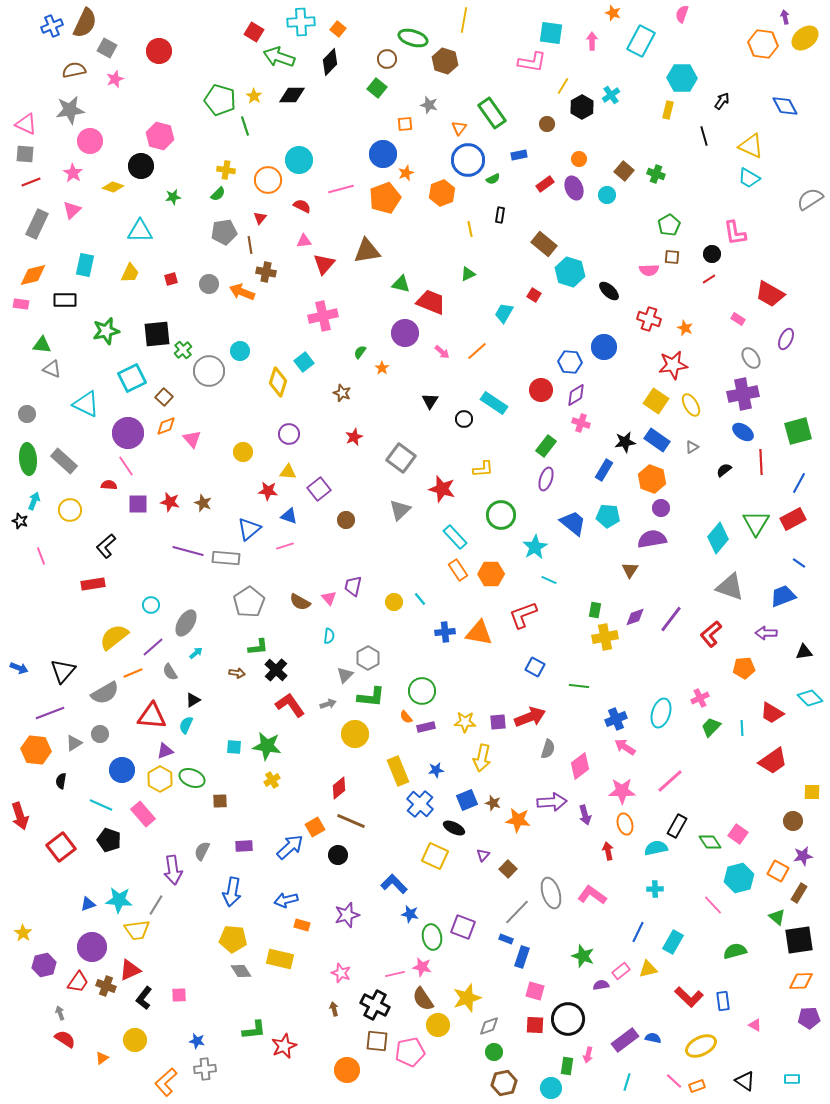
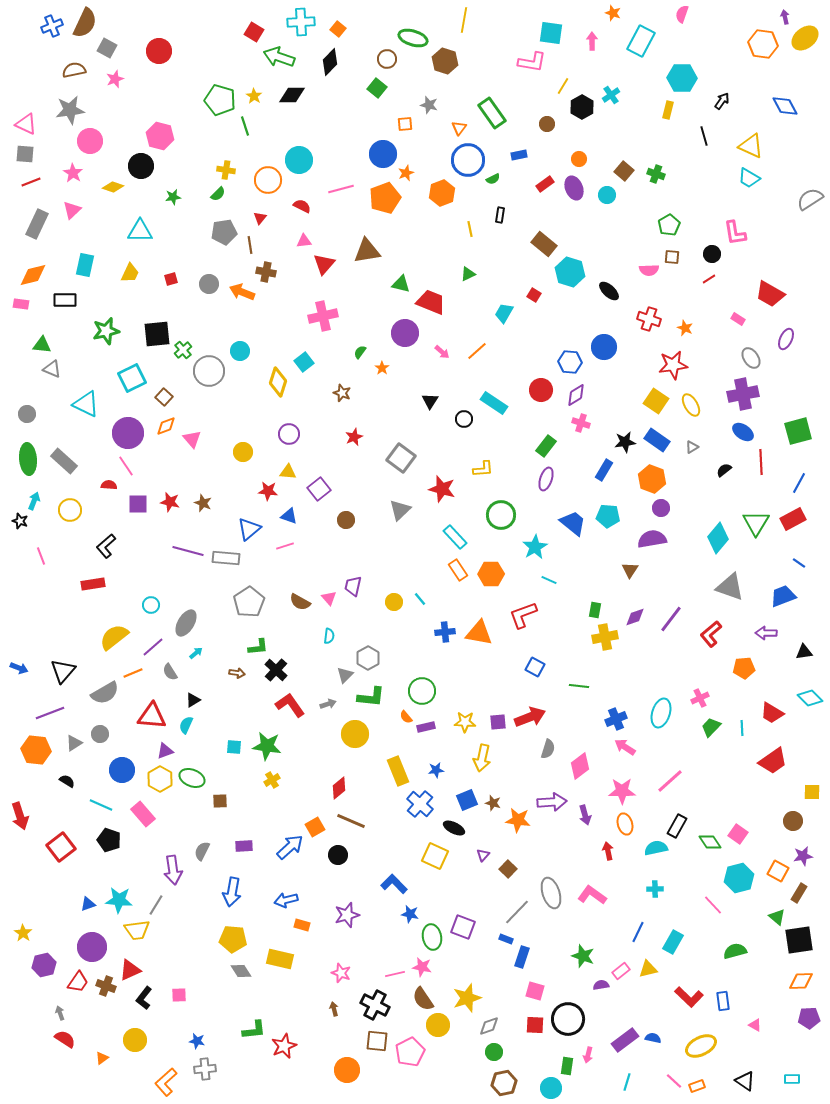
black semicircle at (61, 781): moved 6 px right; rotated 112 degrees clockwise
pink pentagon at (410, 1052): rotated 16 degrees counterclockwise
